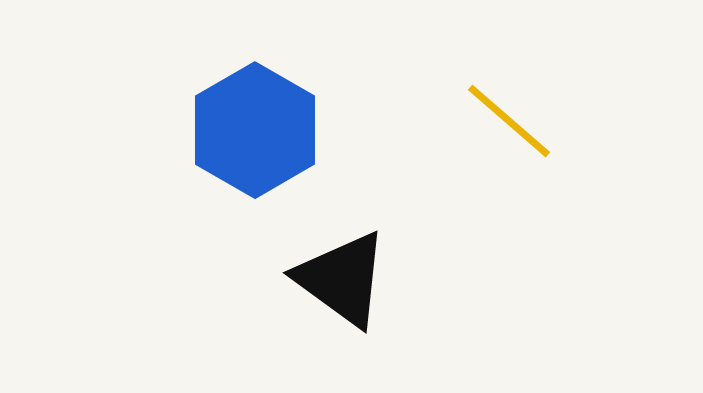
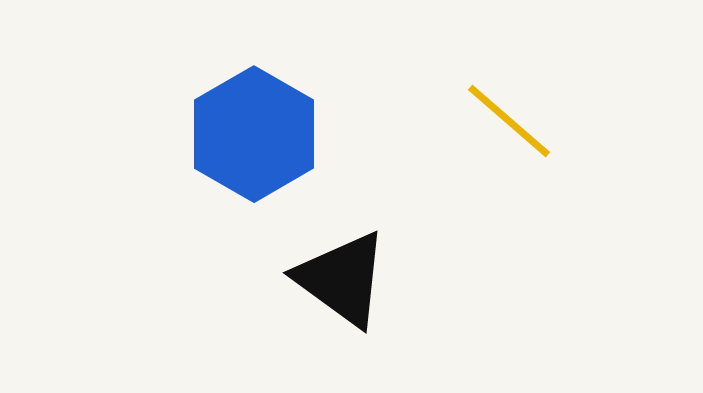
blue hexagon: moved 1 px left, 4 px down
